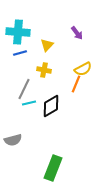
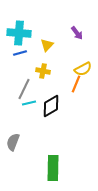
cyan cross: moved 1 px right, 1 px down
yellow cross: moved 1 px left, 1 px down
gray semicircle: moved 2 px down; rotated 126 degrees clockwise
green rectangle: rotated 20 degrees counterclockwise
